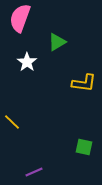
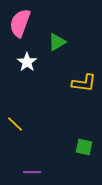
pink semicircle: moved 5 px down
yellow line: moved 3 px right, 2 px down
purple line: moved 2 px left; rotated 24 degrees clockwise
